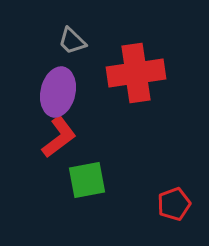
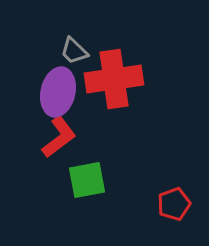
gray trapezoid: moved 2 px right, 10 px down
red cross: moved 22 px left, 6 px down
